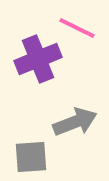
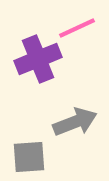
pink line: rotated 51 degrees counterclockwise
gray square: moved 2 px left
